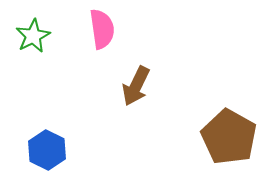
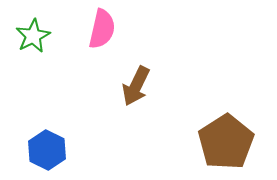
pink semicircle: rotated 21 degrees clockwise
brown pentagon: moved 3 px left, 5 px down; rotated 10 degrees clockwise
